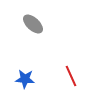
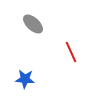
red line: moved 24 px up
